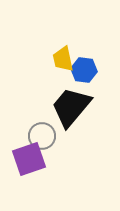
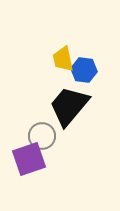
black trapezoid: moved 2 px left, 1 px up
